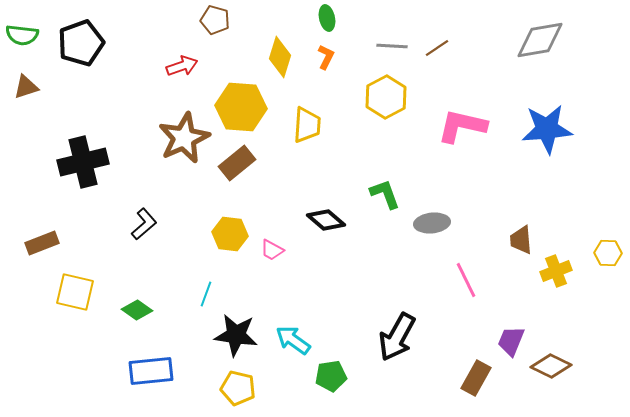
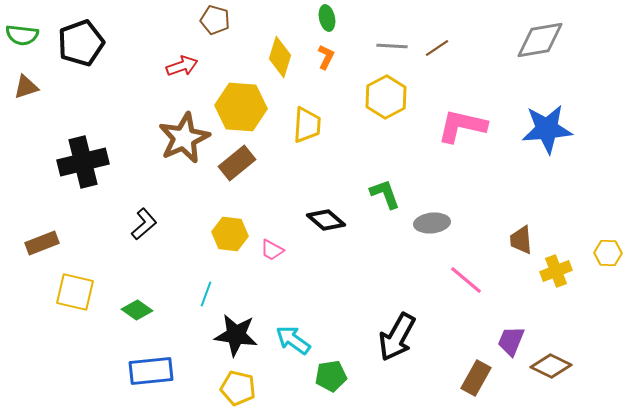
pink line at (466, 280): rotated 24 degrees counterclockwise
